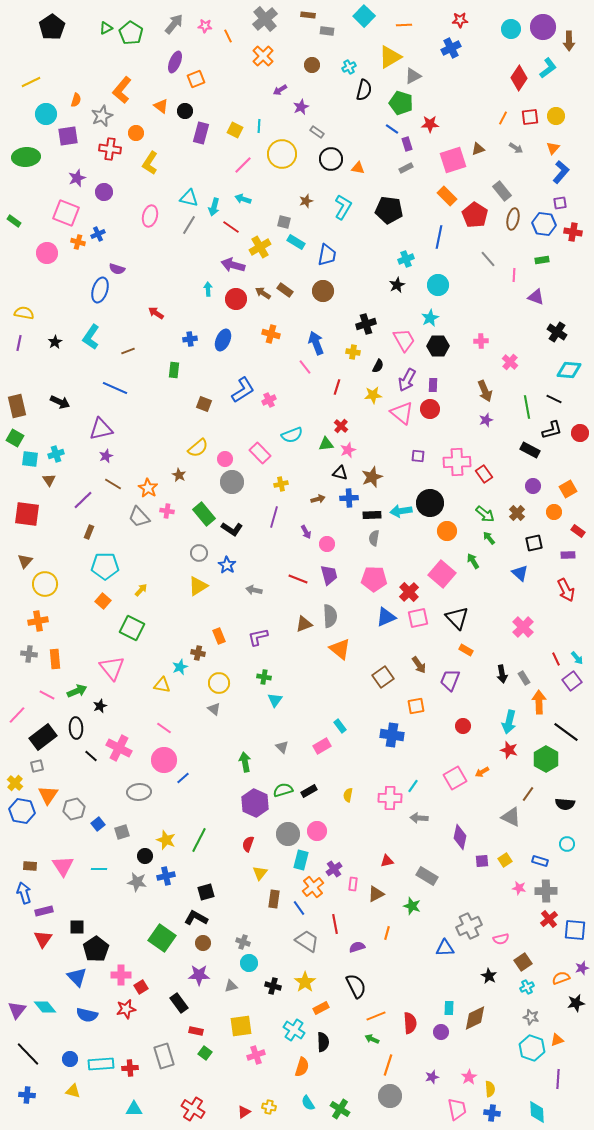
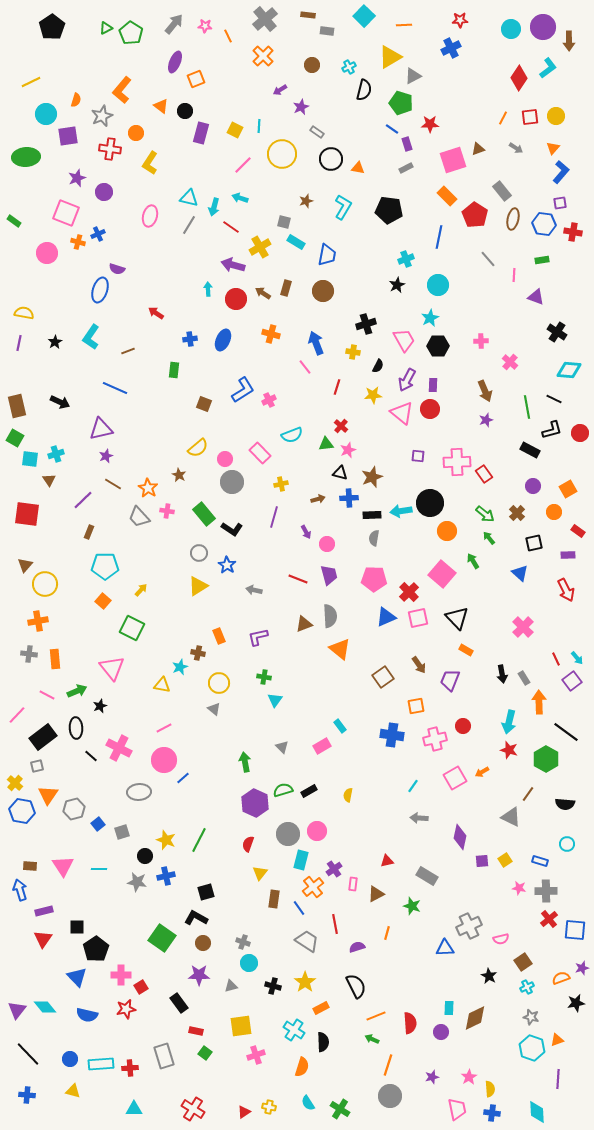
cyan arrow at (243, 199): moved 3 px left, 1 px up
brown rectangle at (285, 290): moved 1 px right, 2 px up; rotated 70 degrees clockwise
brown triangle at (25, 561): moved 4 px down
pink line at (164, 728): rotated 63 degrees counterclockwise
pink cross at (390, 798): moved 45 px right, 59 px up; rotated 15 degrees counterclockwise
blue arrow at (24, 893): moved 4 px left, 3 px up
